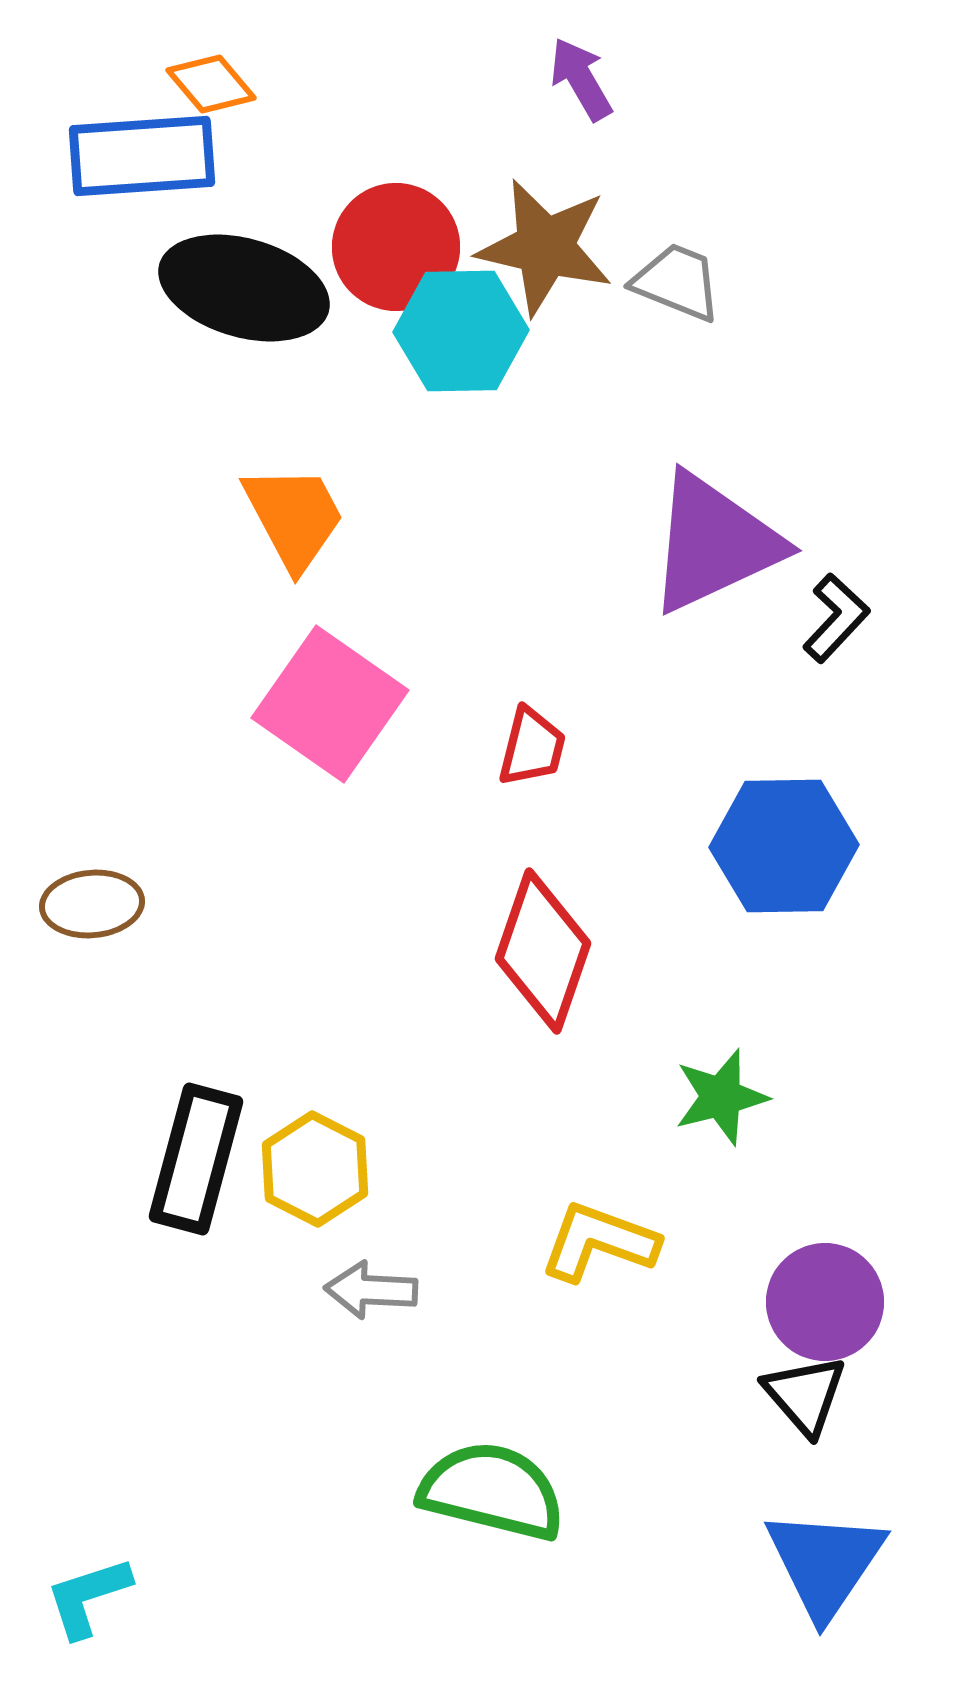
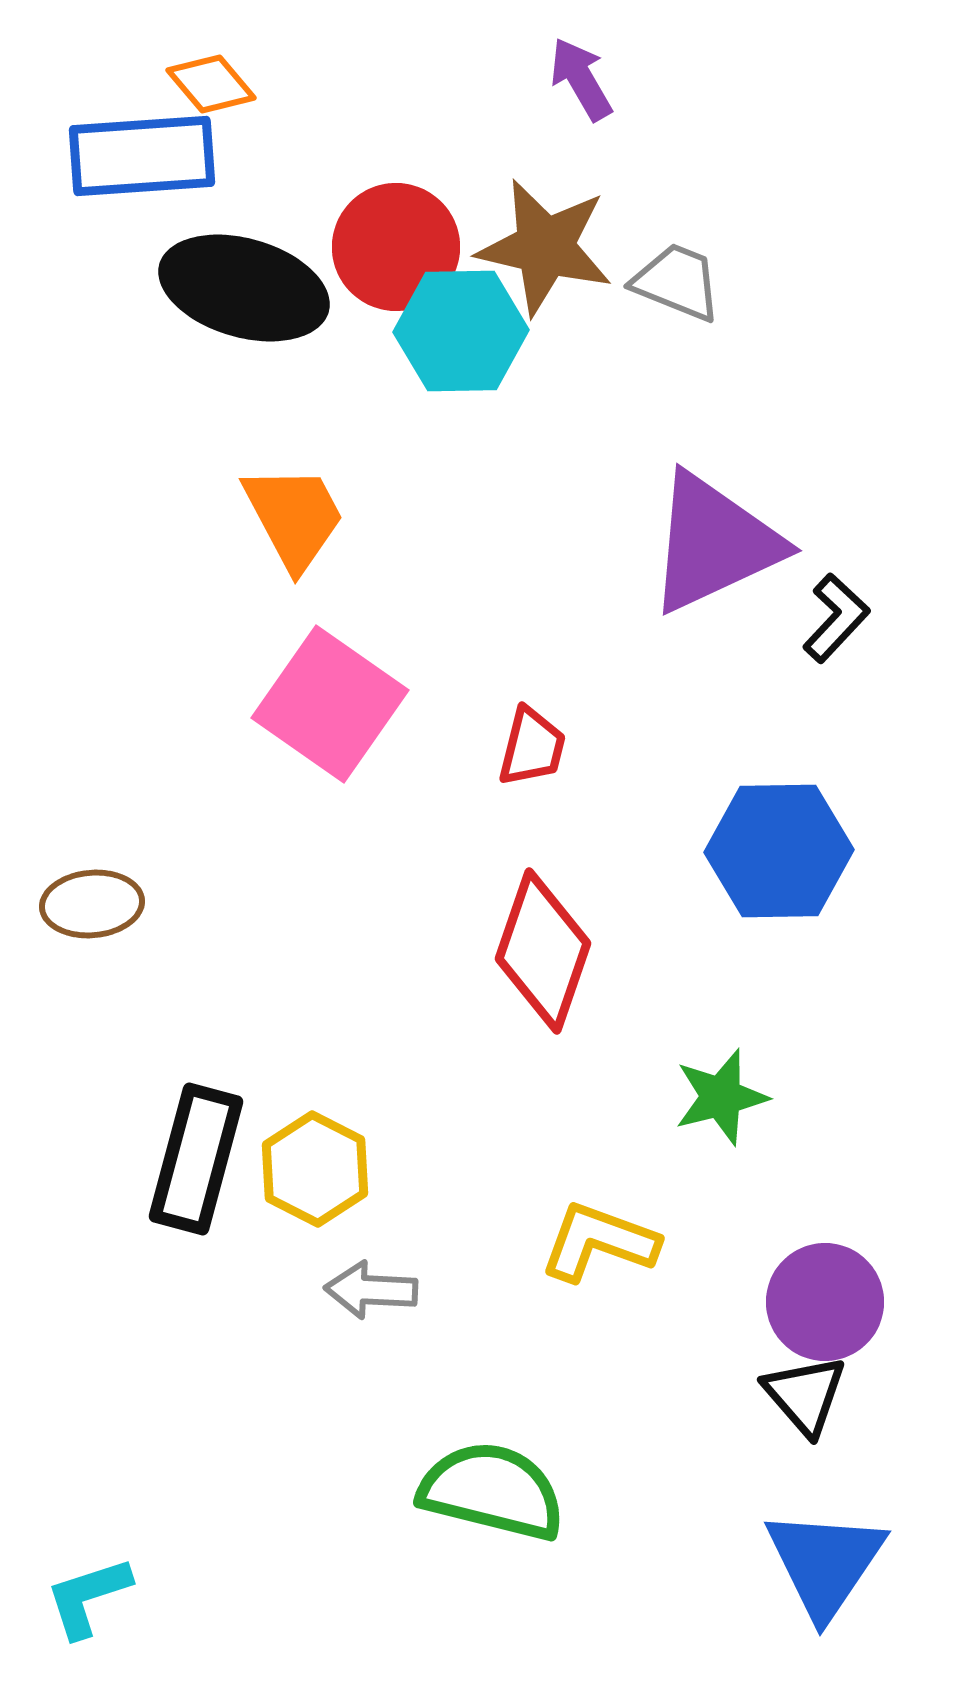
blue hexagon: moved 5 px left, 5 px down
